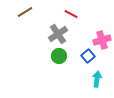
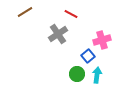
green circle: moved 18 px right, 18 px down
cyan arrow: moved 4 px up
